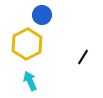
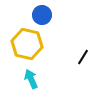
yellow hexagon: rotated 20 degrees counterclockwise
cyan arrow: moved 1 px right, 2 px up
